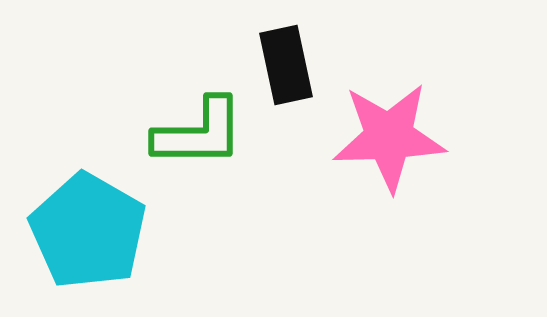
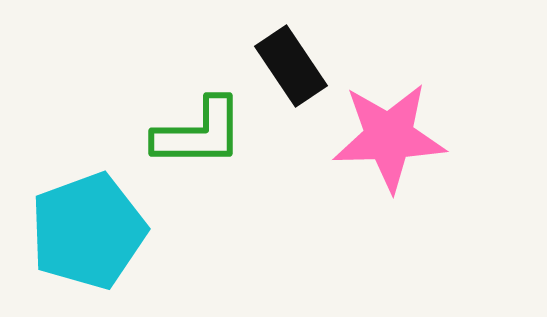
black rectangle: moved 5 px right, 1 px down; rotated 22 degrees counterclockwise
cyan pentagon: rotated 22 degrees clockwise
